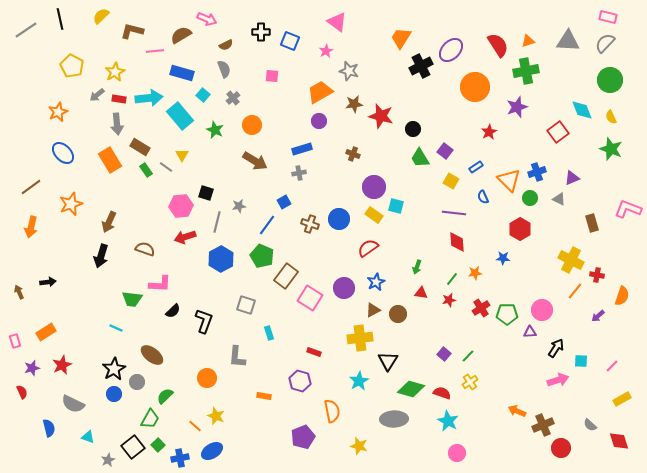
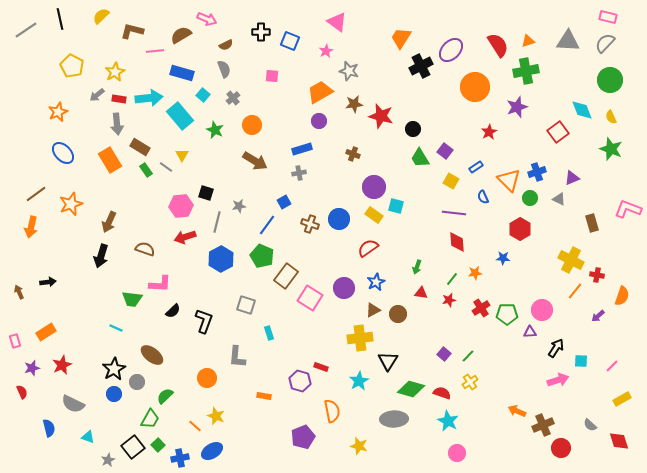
brown line at (31, 187): moved 5 px right, 7 px down
red rectangle at (314, 352): moved 7 px right, 15 px down
